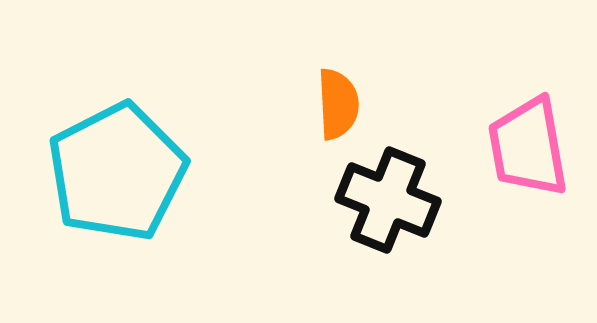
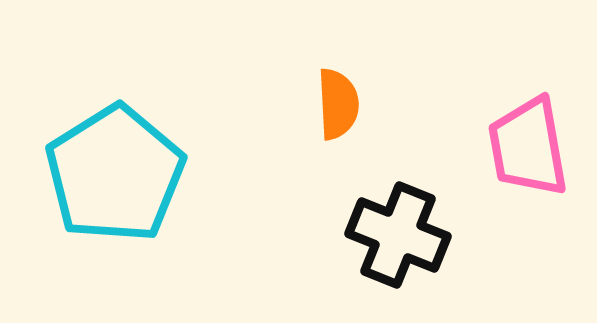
cyan pentagon: moved 2 px left, 2 px down; rotated 5 degrees counterclockwise
black cross: moved 10 px right, 35 px down
